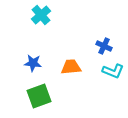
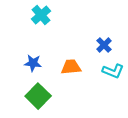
blue cross: moved 1 px up; rotated 21 degrees clockwise
green square: moved 1 px left; rotated 25 degrees counterclockwise
